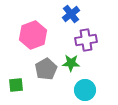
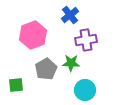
blue cross: moved 1 px left, 1 px down
